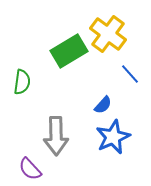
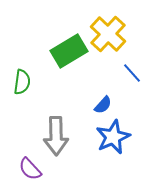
yellow cross: rotated 6 degrees clockwise
blue line: moved 2 px right, 1 px up
